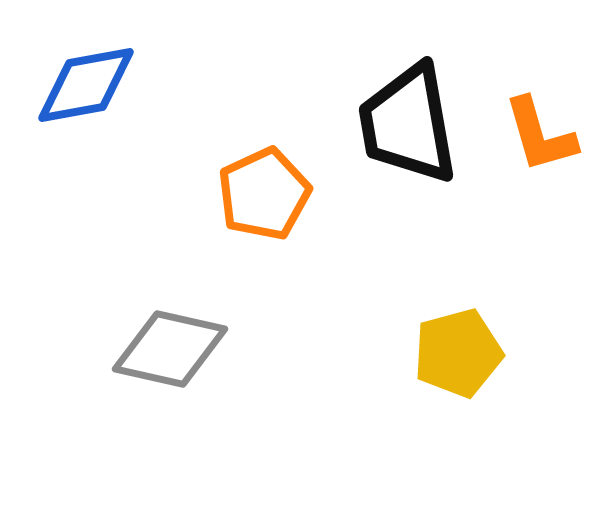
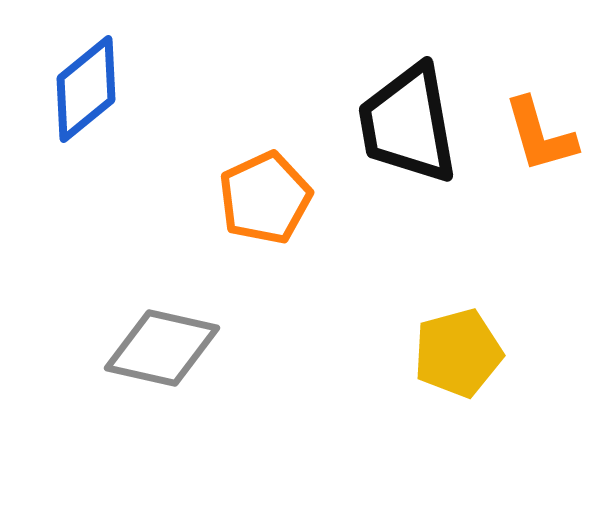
blue diamond: moved 4 px down; rotated 29 degrees counterclockwise
orange pentagon: moved 1 px right, 4 px down
gray diamond: moved 8 px left, 1 px up
